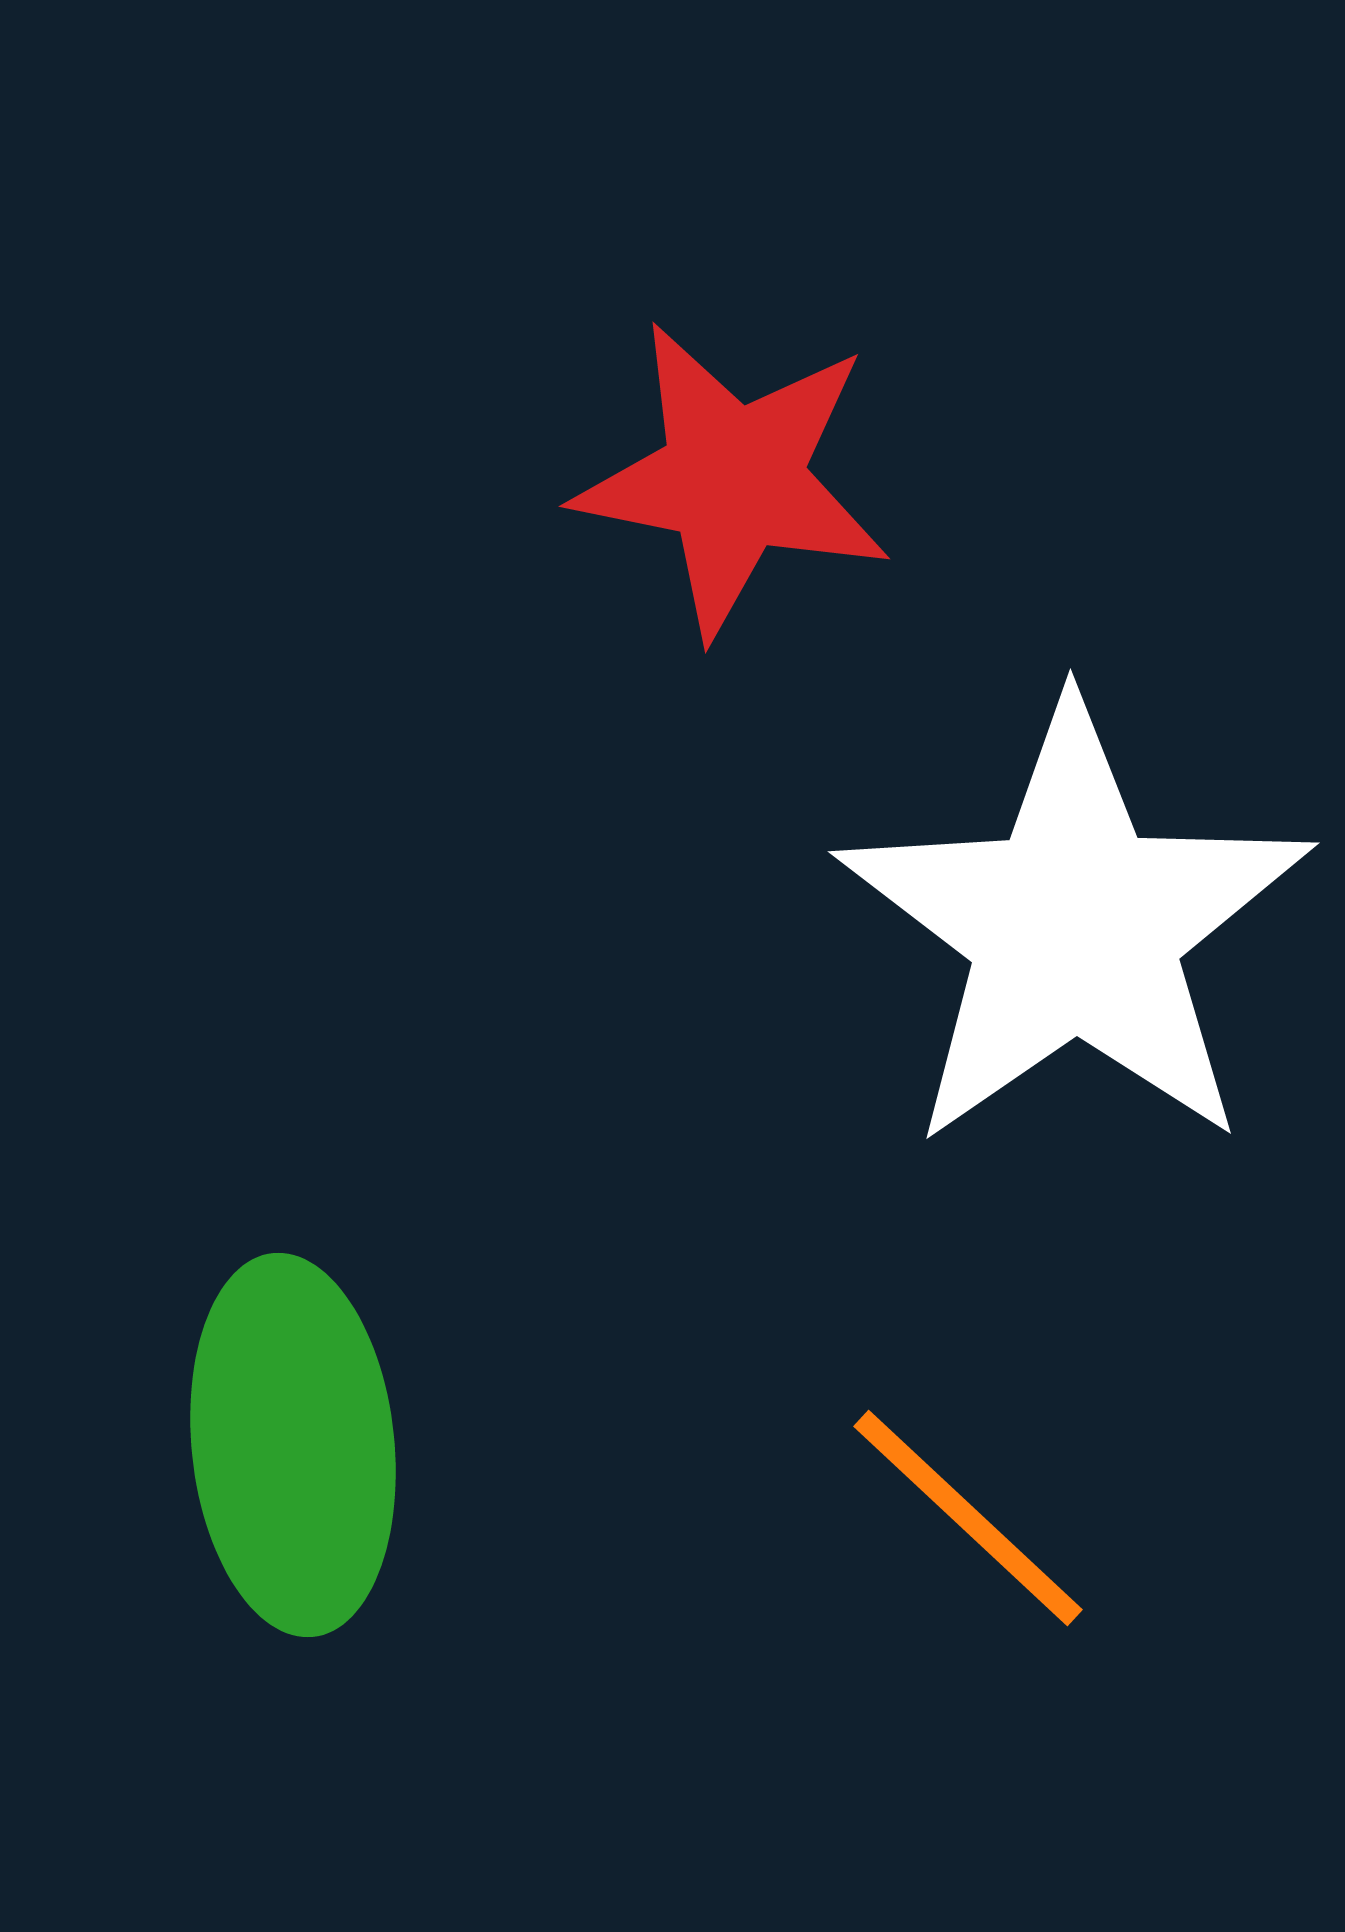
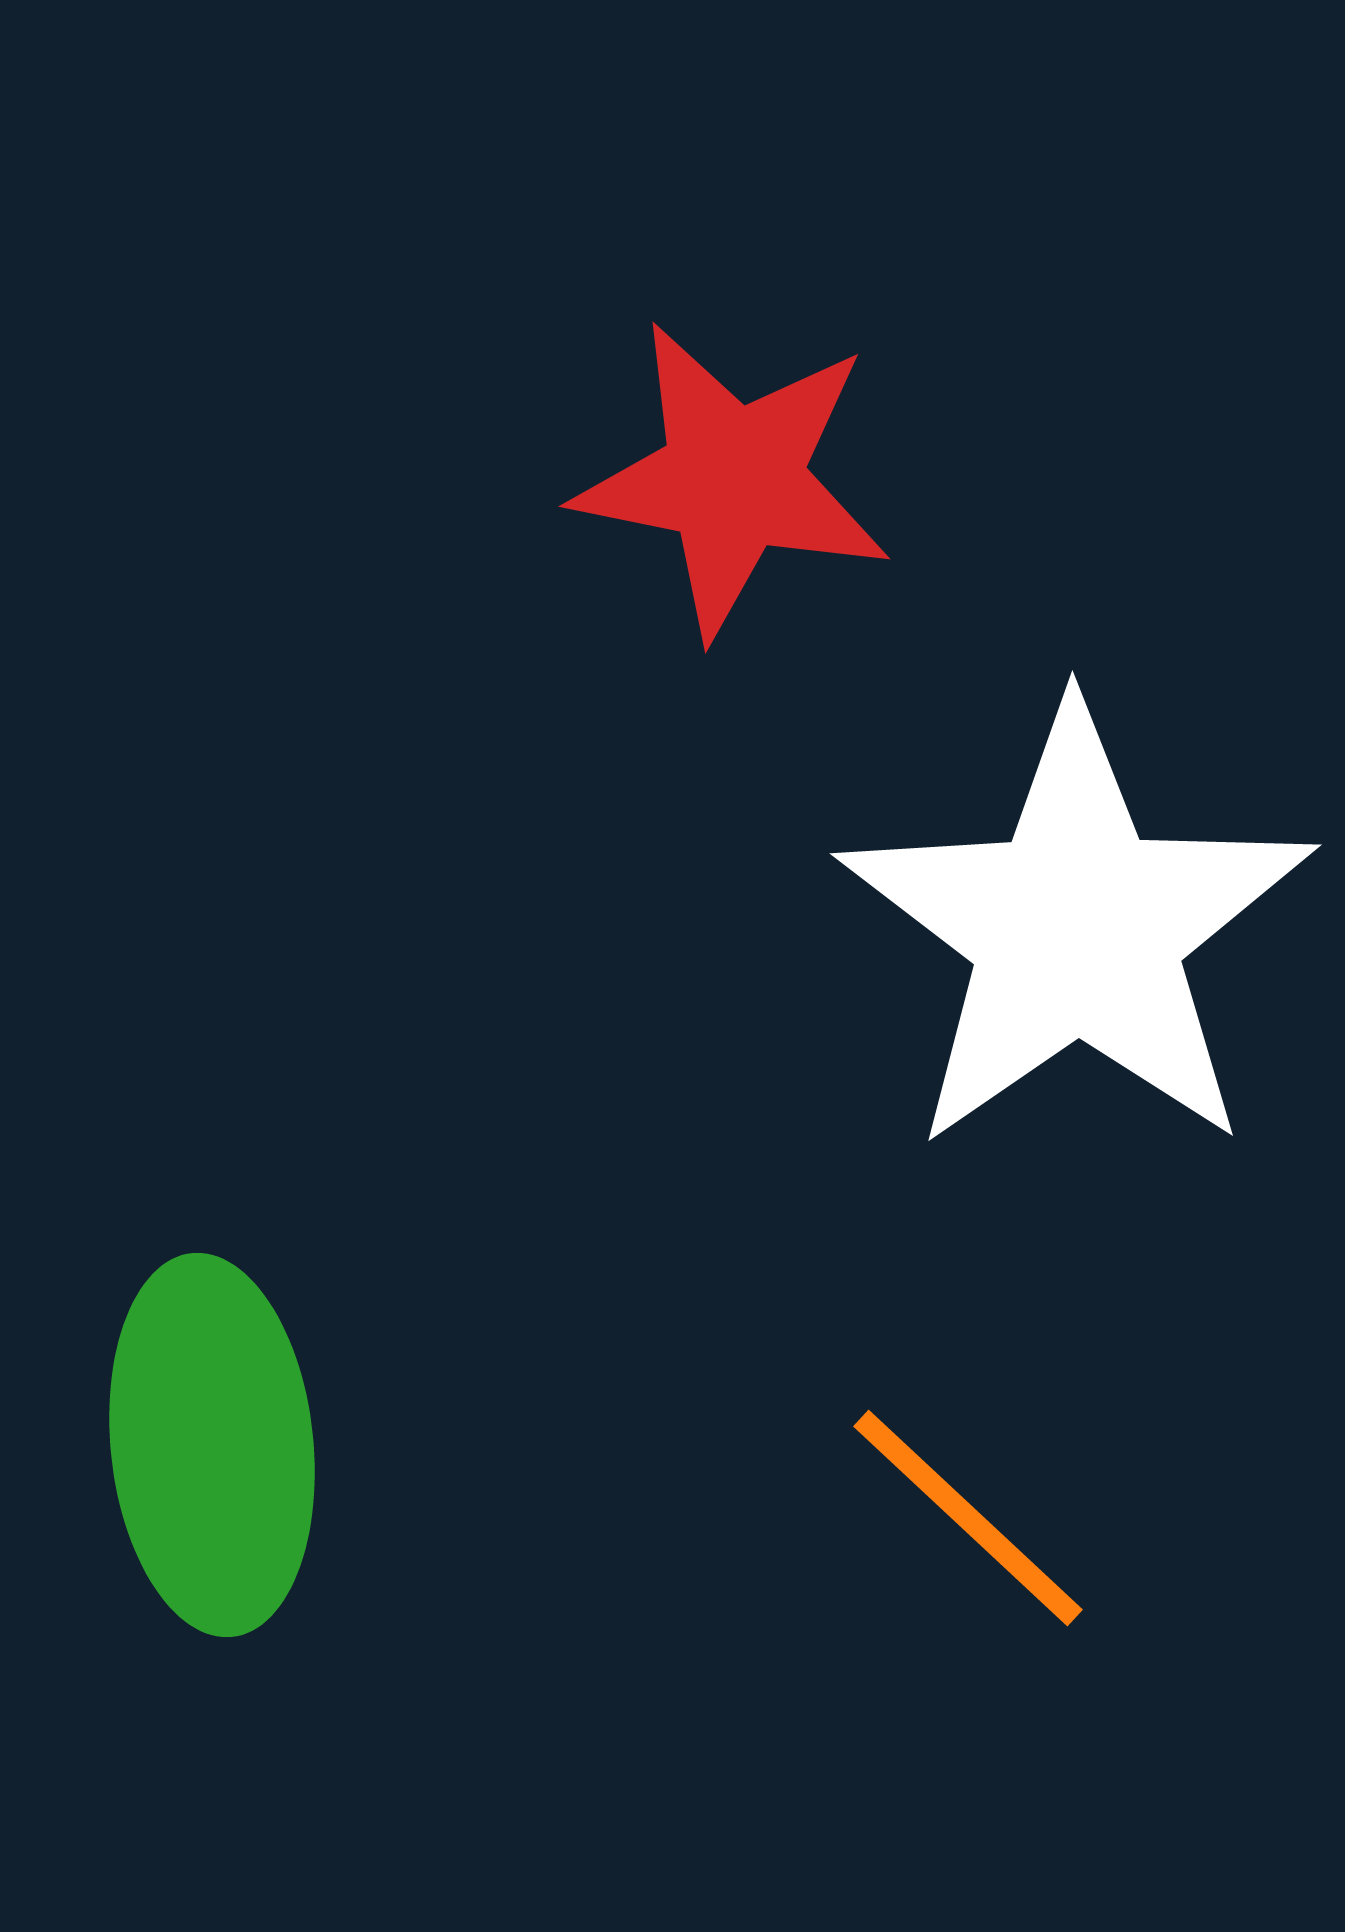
white star: moved 2 px right, 2 px down
green ellipse: moved 81 px left
